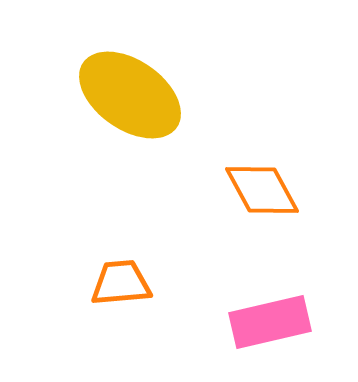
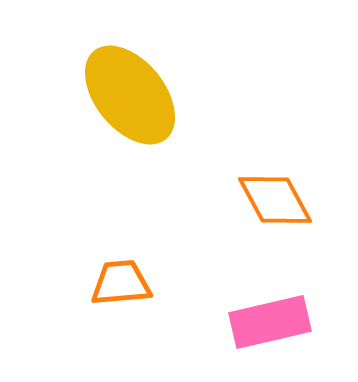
yellow ellipse: rotated 16 degrees clockwise
orange diamond: moved 13 px right, 10 px down
